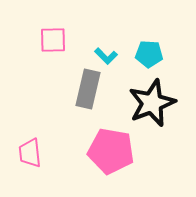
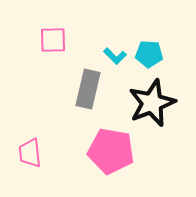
cyan L-shape: moved 9 px right
